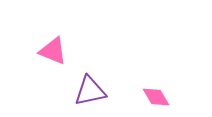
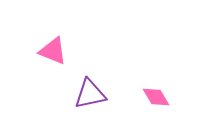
purple triangle: moved 3 px down
